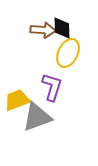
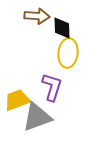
brown arrow: moved 6 px left, 14 px up
yellow ellipse: rotated 20 degrees counterclockwise
